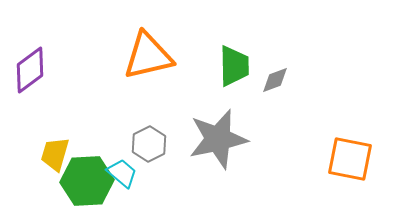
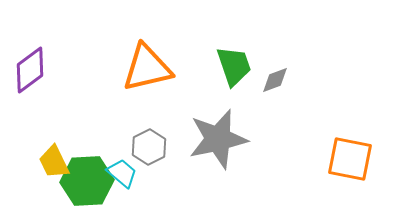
orange triangle: moved 1 px left, 12 px down
green trapezoid: rotated 18 degrees counterclockwise
gray hexagon: moved 3 px down
yellow trapezoid: moved 1 px left, 8 px down; rotated 42 degrees counterclockwise
